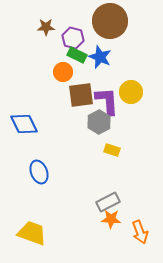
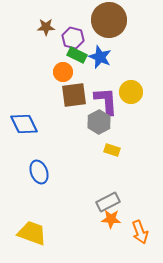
brown circle: moved 1 px left, 1 px up
brown square: moved 7 px left
purple L-shape: moved 1 px left
